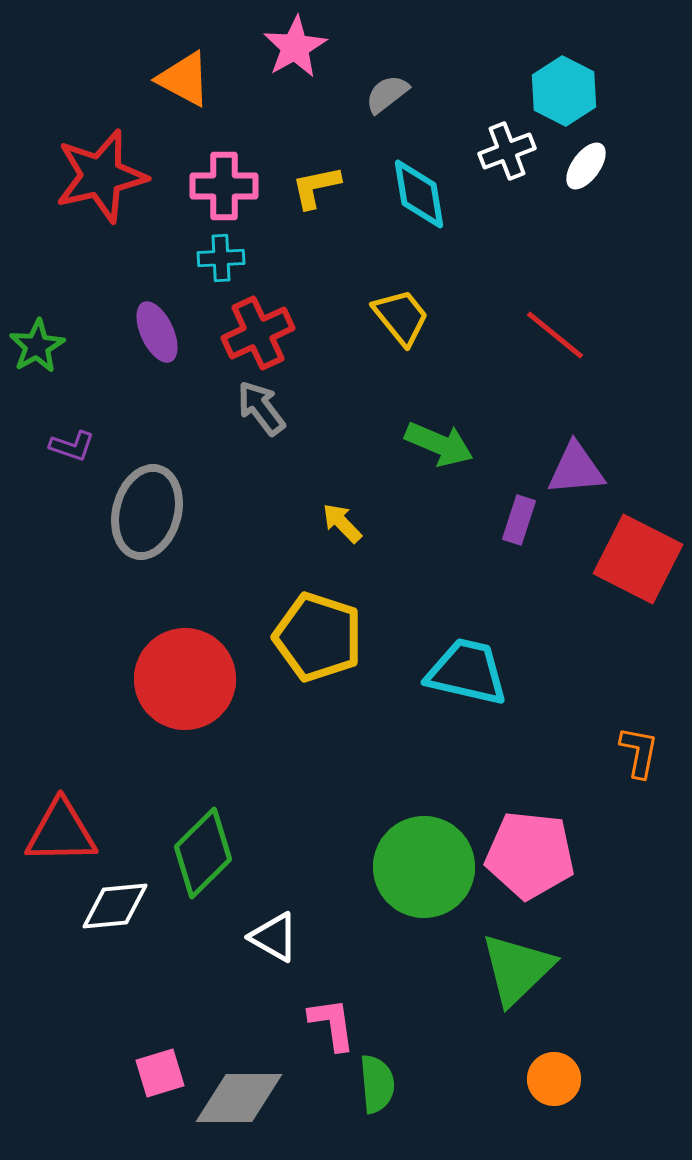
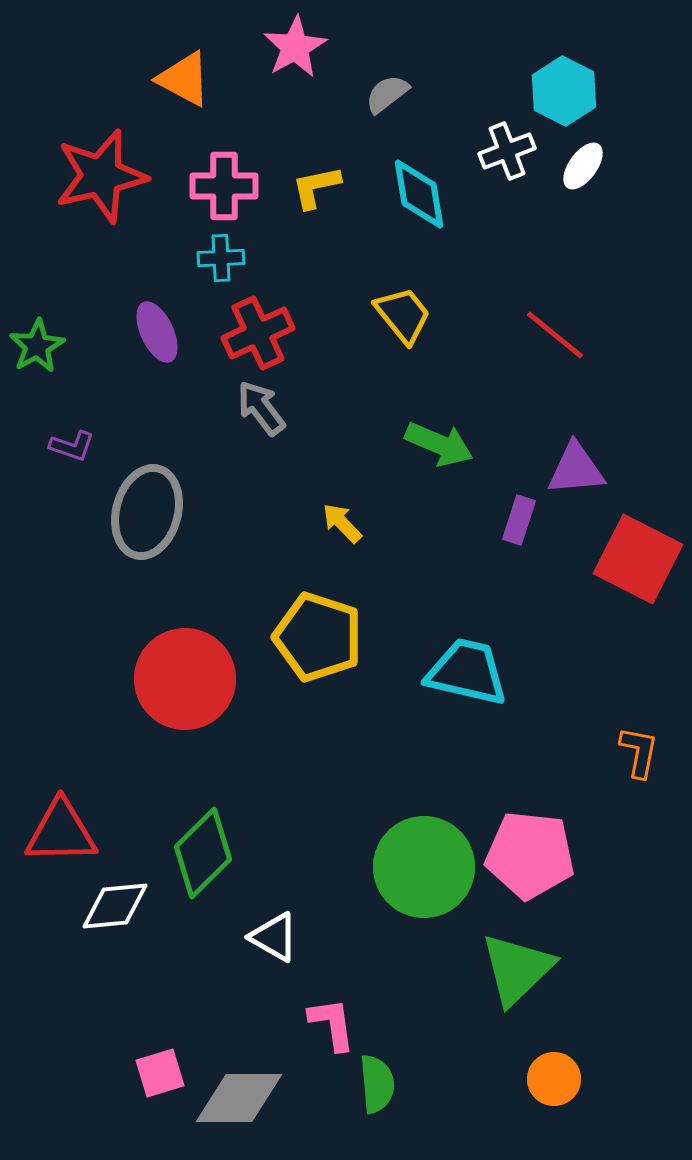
white ellipse: moved 3 px left
yellow trapezoid: moved 2 px right, 2 px up
